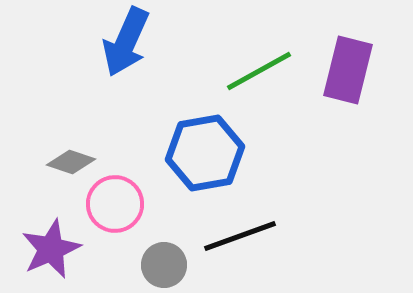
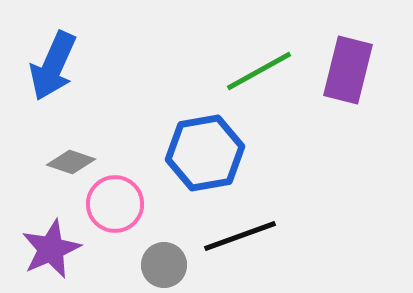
blue arrow: moved 73 px left, 24 px down
